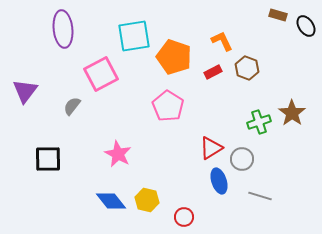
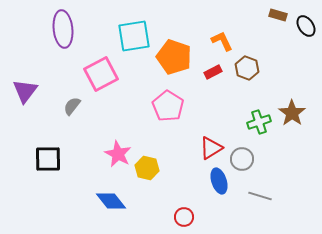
yellow hexagon: moved 32 px up
